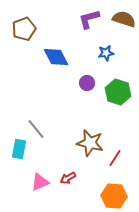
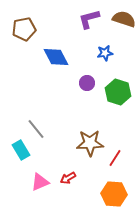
brown pentagon: rotated 10 degrees clockwise
blue star: moved 1 px left
brown star: rotated 16 degrees counterclockwise
cyan rectangle: moved 2 px right, 1 px down; rotated 42 degrees counterclockwise
orange hexagon: moved 2 px up
